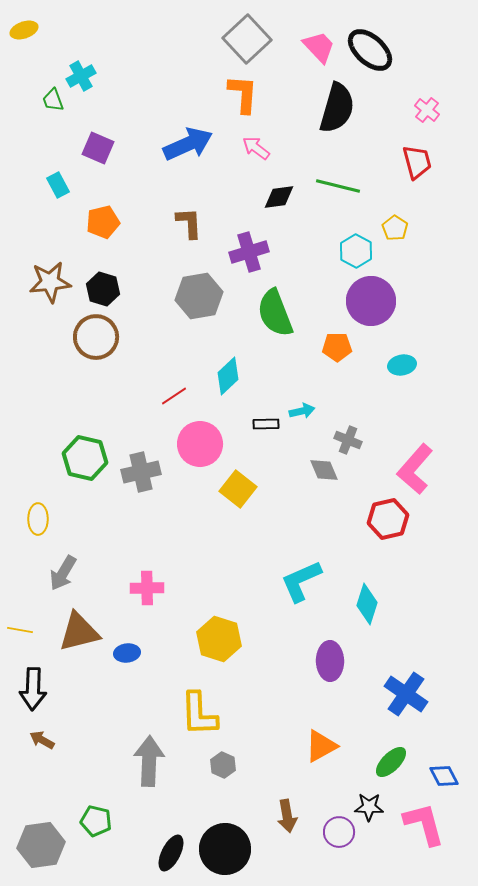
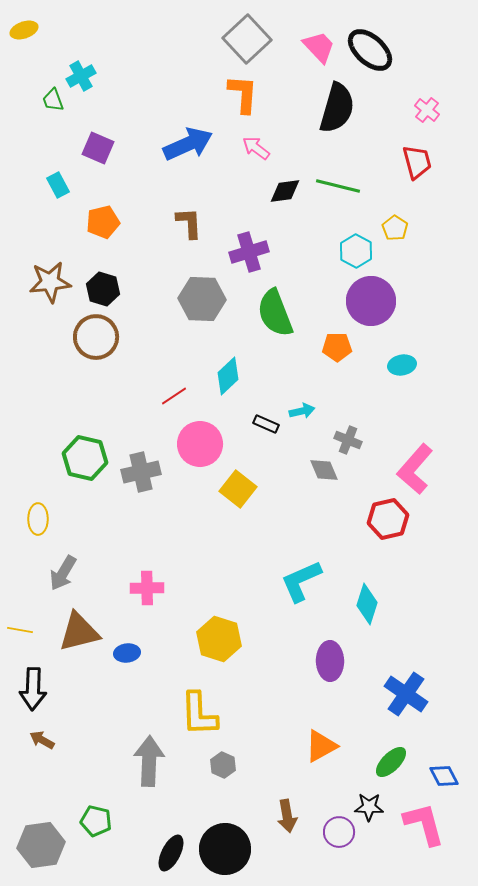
black diamond at (279, 197): moved 6 px right, 6 px up
gray hexagon at (199, 296): moved 3 px right, 3 px down; rotated 12 degrees clockwise
black rectangle at (266, 424): rotated 25 degrees clockwise
